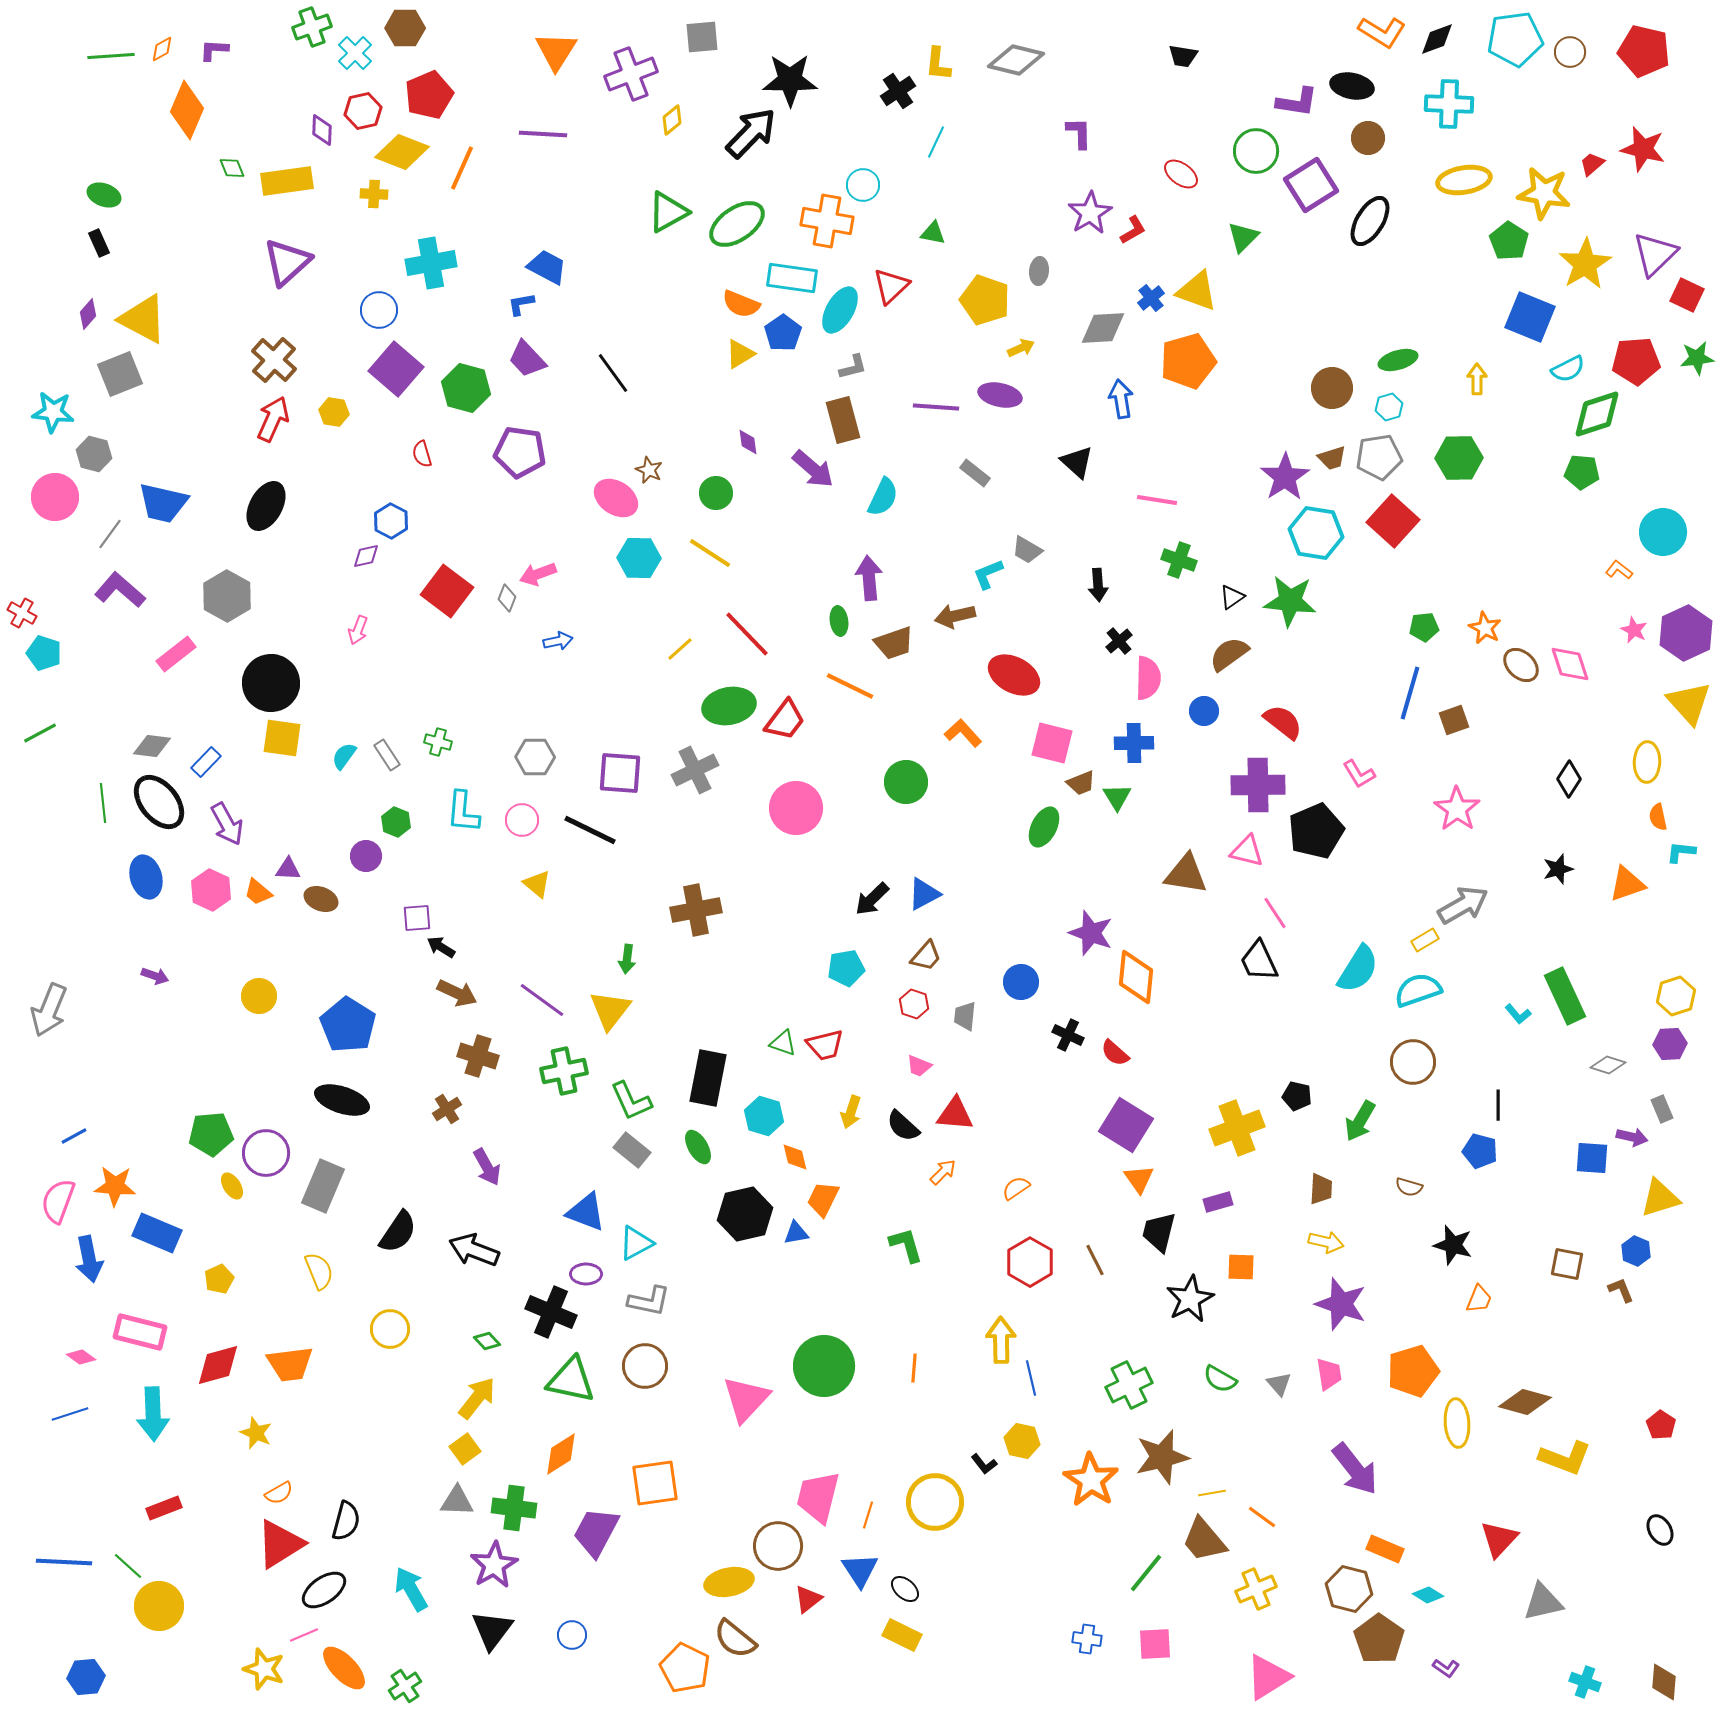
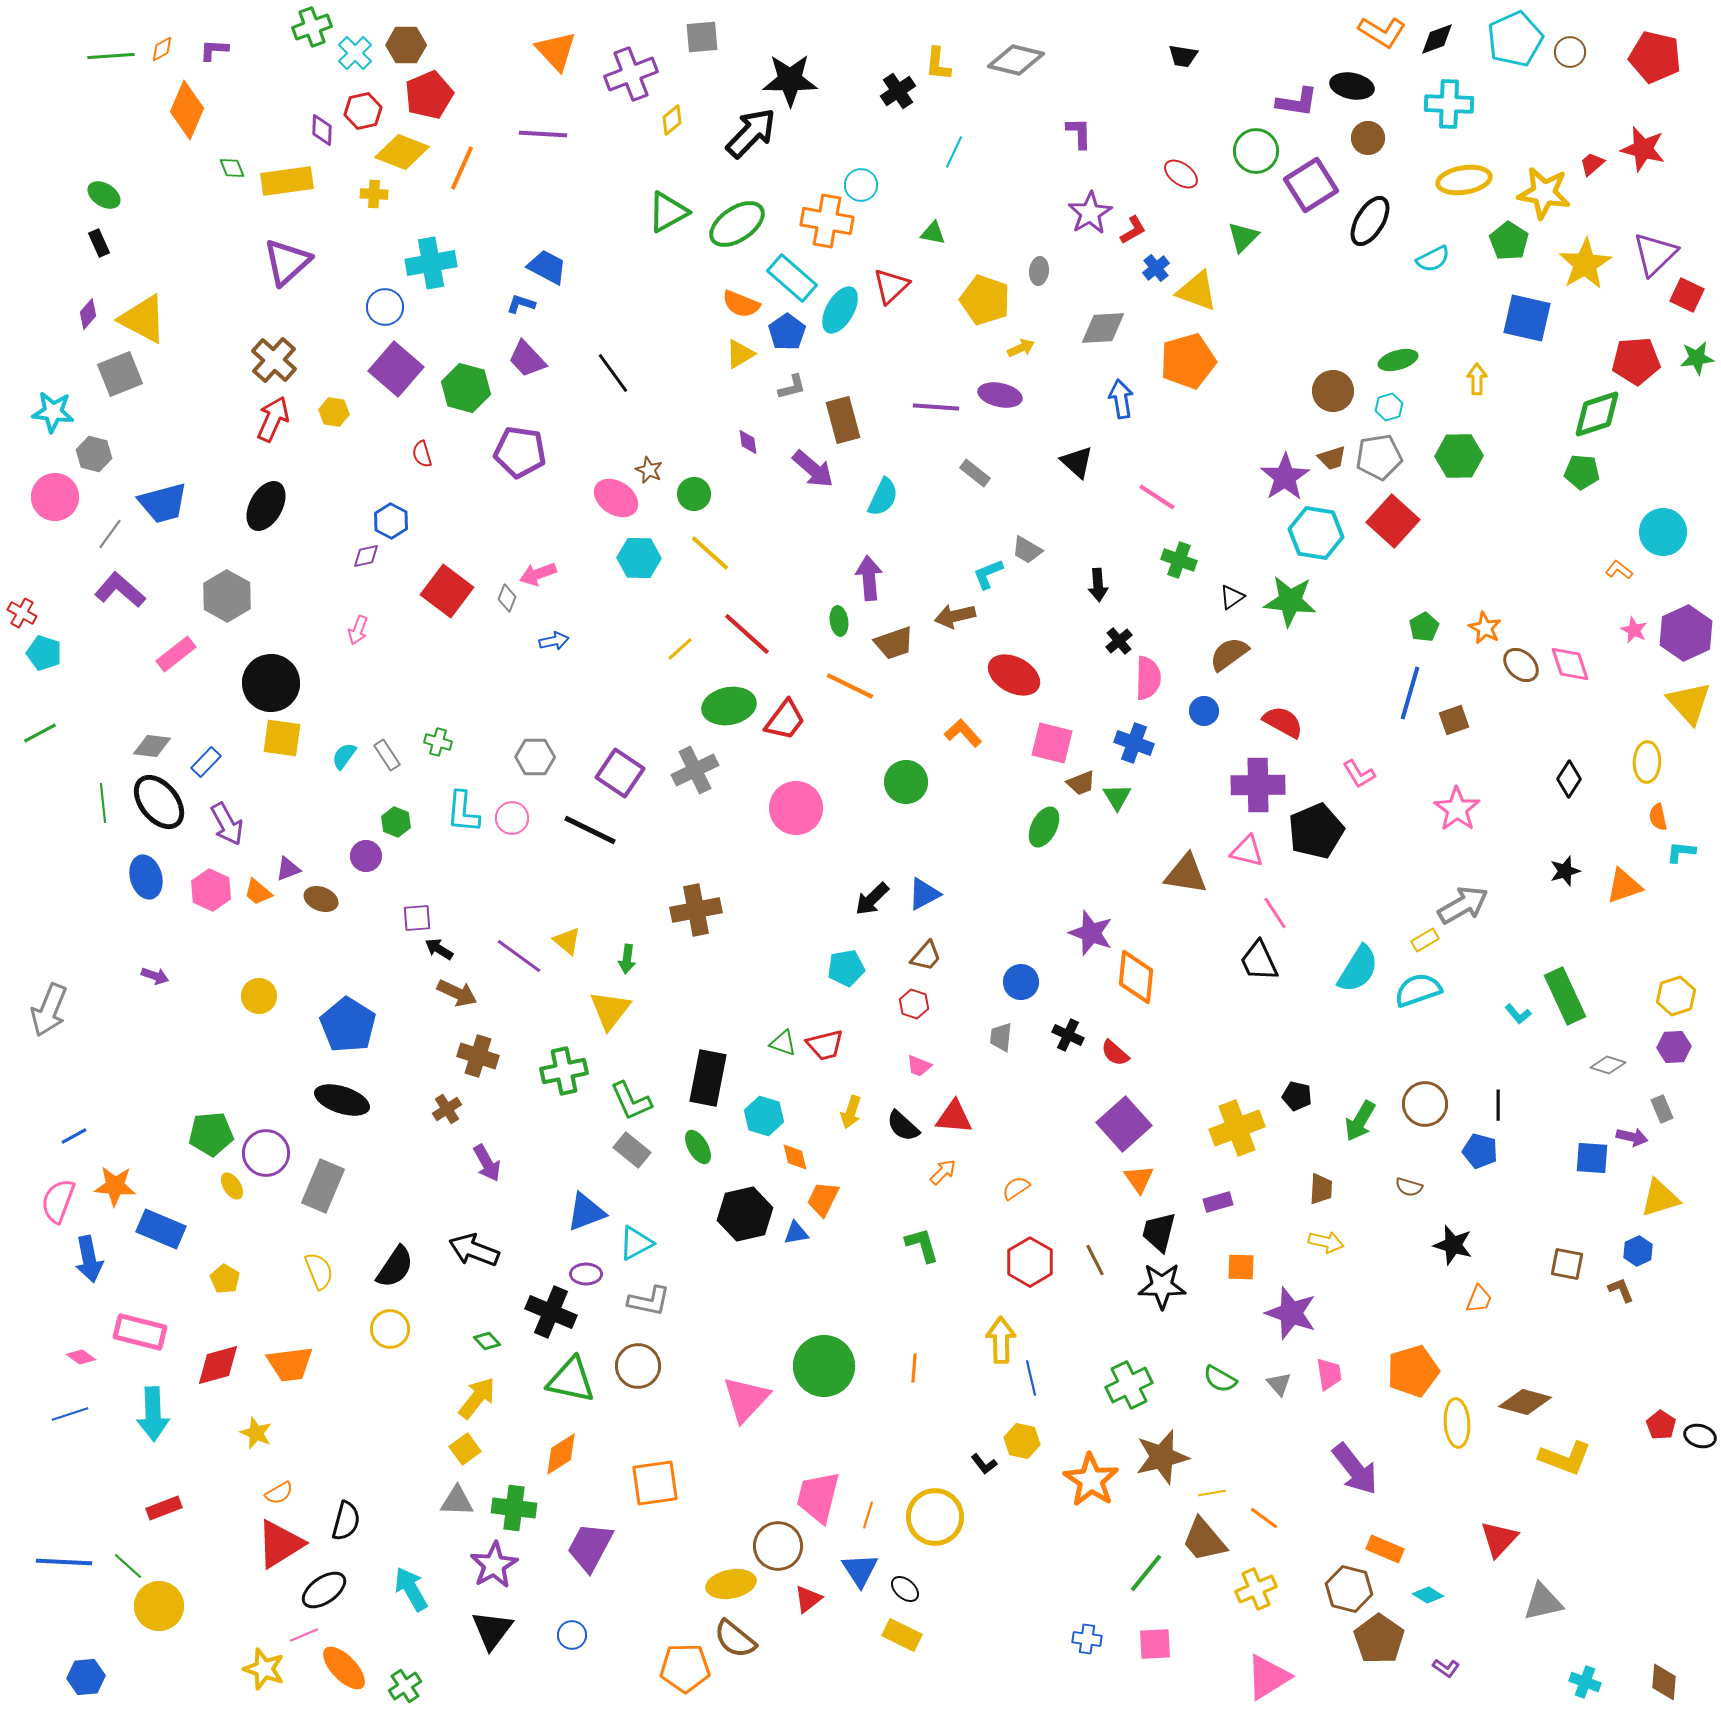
brown hexagon at (405, 28): moved 1 px right, 17 px down
cyan pentagon at (1515, 39): rotated 16 degrees counterclockwise
orange triangle at (556, 51): rotated 15 degrees counterclockwise
red pentagon at (1644, 51): moved 11 px right, 6 px down
cyan line at (936, 142): moved 18 px right, 10 px down
cyan circle at (863, 185): moved 2 px left
green ellipse at (104, 195): rotated 12 degrees clockwise
cyan rectangle at (792, 278): rotated 33 degrees clockwise
blue cross at (1151, 298): moved 5 px right, 30 px up
blue L-shape at (521, 304): rotated 28 degrees clockwise
blue circle at (379, 310): moved 6 px right, 3 px up
blue square at (1530, 317): moved 3 px left, 1 px down; rotated 9 degrees counterclockwise
blue pentagon at (783, 333): moved 4 px right, 1 px up
gray L-shape at (853, 367): moved 61 px left, 20 px down
cyan semicircle at (1568, 369): moved 135 px left, 110 px up
brown circle at (1332, 388): moved 1 px right, 3 px down
green hexagon at (1459, 458): moved 2 px up
green circle at (716, 493): moved 22 px left, 1 px down
pink line at (1157, 500): moved 3 px up; rotated 24 degrees clockwise
blue trapezoid at (163, 503): rotated 28 degrees counterclockwise
yellow line at (710, 553): rotated 9 degrees clockwise
green pentagon at (1424, 627): rotated 24 degrees counterclockwise
red line at (747, 634): rotated 4 degrees counterclockwise
blue arrow at (558, 641): moved 4 px left
red semicircle at (1283, 722): rotated 9 degrees counterclockwise
blue cross at (1134, 743): rotated 21 degrees clockwise
purple square at (620, 773): rotated 30 degrees clockwise
pink circle at (522, 820): moved 10 px left, 2 px up
purple triangle at (288, 869): rotated 24 degrees counterclockwise
black star at (1558, 869): moved 7 px right, 2 px down
yellow triangle at (537, 884): moved 30 px right, 57 px down
orange triangle at (1627, 884): moved 3 px left, 2 px down
black arrow at (441, 947): moved 2 px left, 2 px down
purple line at (542, 1000): moved 23 px left, 44 px up
gray trapezoid at (965, 1016): moved 36 px right, 21 px down
purple hexagon at (1670, 1044): moved 4 px right, 3 px down
brown circle at (1413, 1062): moved 12 px right, 42 px down
red triangle at (955, 1114): moved 1 px left, 3 px down
purple square at (1126, 1125): moved 2 px left, 1 px up; rotated 16 degrees clockwise
purple arrow at (487, 1167): moved 4 px up
blue triangle at (586, 1212): rotated 42 degrees counterclockwise
black semicircle at (398, 1232): moved 3 px left, 35 px down
blue rectangle at (157, 1233): moved 4 px right, 4 px up
green L-shape at (906, 1245): moved 16 px right
blue hexagon at (1636, 1251): moved 2 px right; rotated 12 degrees clockwise
yellow pentagon at (219, 1279): moved 6 px right; rotated 16 degrees counterclockwise
black star at (1190, 1299): moved 28 px left, 13 px up; rotated 27 degrees clockwise
purple star at (1341, 1304): moved 50 px left, 9 px down
brown circle at (645, 1366): moved 7 px left
yellow circle at (935, 1502): moved 15 px down
orange line at (1262, 1517): moved 2 px right, 1 px down
black ellipse at (1660, 1530): moved 40 px right, 94 px up; rotated 44 degrees counterclockwise
purple trapezoid at (596, 1532): moved 6 px left, 15 px down
yellow ellipse at (729, 1582): moved 2 px right, 2 px down
orange pentagon at (685, 1668): rotated 27 degrees counterclockwise
